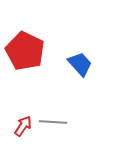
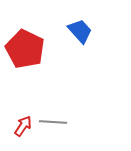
red pentagon: moved 2 px up
blue trapezoid: moved 33 px up
